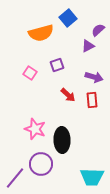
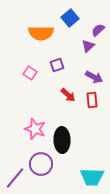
blue square: moved 2 px right
orange semicircle: rotated 15 degrees clockwise
purple triangle: rotated 16 degrees counterclockwise
purple arrow: rotated 12 degrees clockwise
